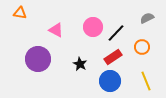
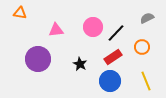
pink triangle: rotated 35 degrees counterclockwise
